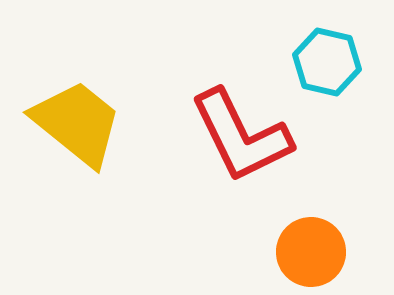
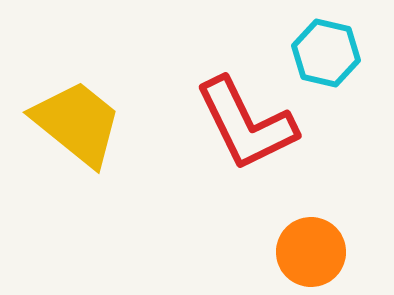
cyan hexagon: moved 1 px left, 9 px up
red L-shape: moved 5 px right, 12 px up
